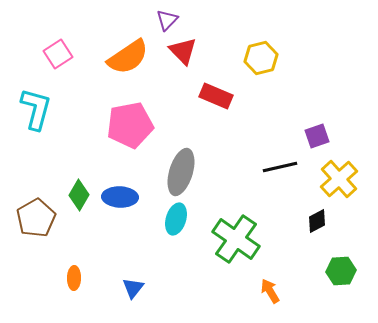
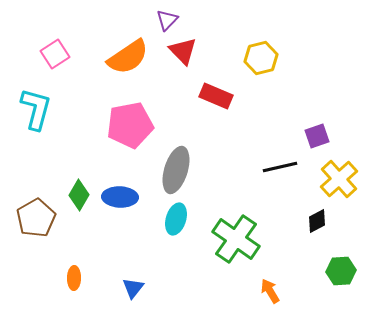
pink square: moved 3 px left
gray ellipse: moved 5 px left, 2 px up
